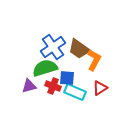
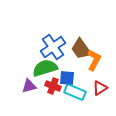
brown trapezoid: moved 2 px right; rotated 20 degrees clockwise
